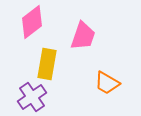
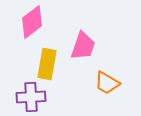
pink trapezoid: moved 10 px down
purple cross: moved 1 px left; rotated 32 degrees clockwise
